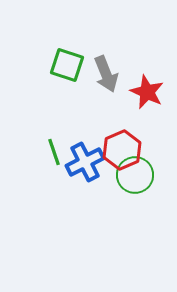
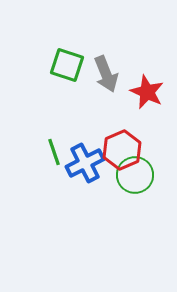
blue cross: moved 1 px down
